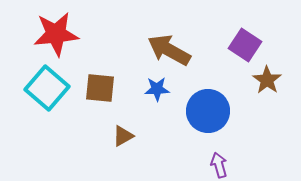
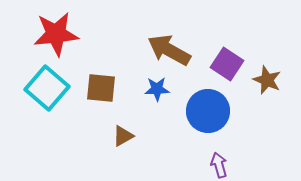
purple square: moved 18 px left, 19 px down
brown star: rotated 12 degrees counterclockwise
brown square: moved 1 px right
